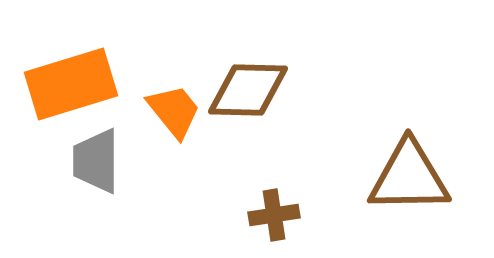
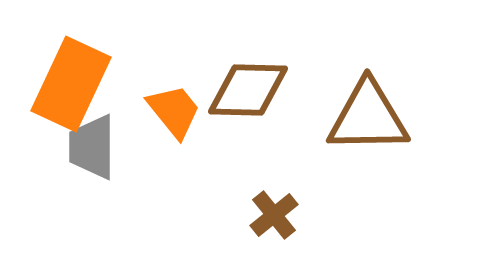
orange rectangle: rotated 48 degrees counterclockwise
gray trapezoid: moved 4 px left, 14 px up
brown triangle: moved 41 px left, 60 px up
brown cross: rotated 30 degrees counterclockwise
